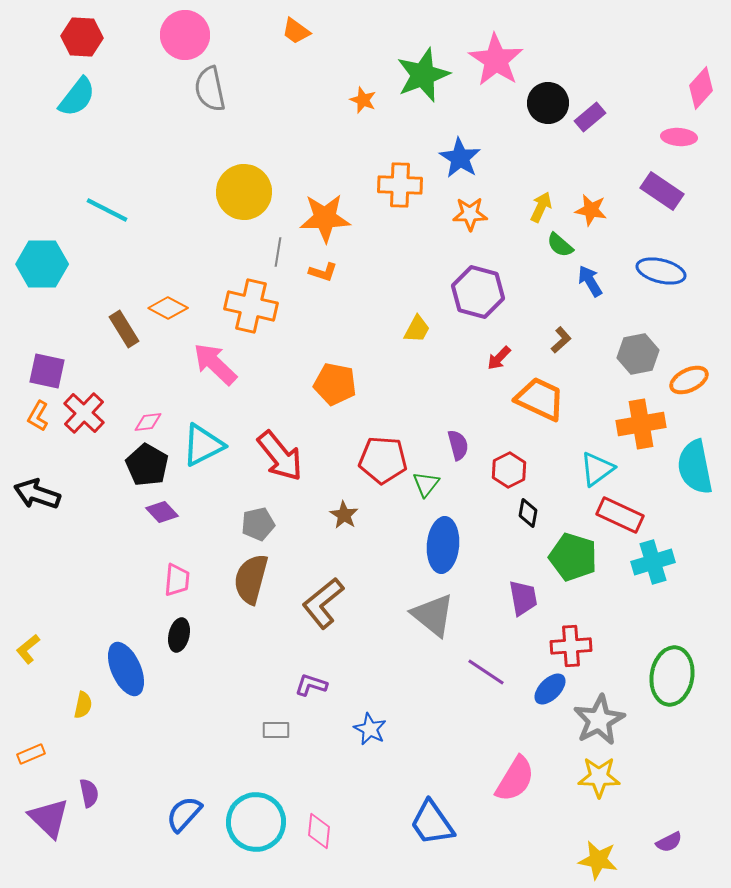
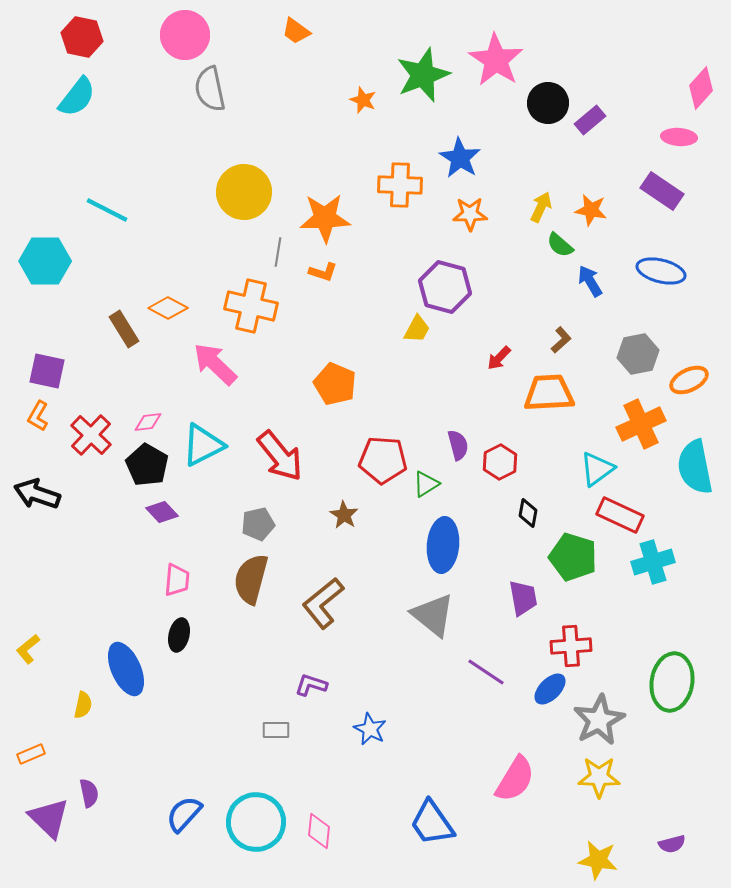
red hexagon at (82, 37): rotated 9 degrees clockwise
purple rectangle at (590, 117): moved 3 px down
cyan hexagon at (42, 264): moved 3 px right, 3 px up
purple hexagon at (478, 292): moved 33 px left, 5 px up
orange pentagon at (335, 384): rotated 12 degrees clockwise
orange trapezoid at (540, 399): moved 9 px right, 6 px up; rotated 28 degrees counterclockwise
red cross at (84, 413): moved 7 px right, 22 px down
orange cross at (641, 424): rotated 15 degrees counterclockwise
red hexagon at (509, 470): moved 9 px left, 8 px up
green triangle at (426, 484): rotated 20 degrees clockwise
green ellipse at (672, 676): moved 6 px down
purple semicircle at (669, 842): moved 3 px right, 2 px down; rotated 12 degrees clockwise
